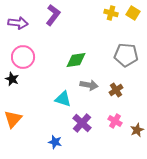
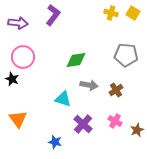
orange triangle: moved 5 px right; rotated 18 degrees counterclockwise
purple cross: moved 1 px right, 1 px down
